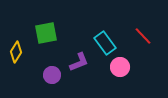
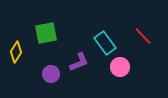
purple circle: moved 1 px left, 1 px up
